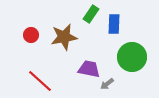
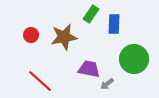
green circle: moved 2 px right, 2 px down
